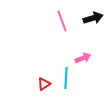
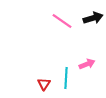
pink line: rotated 35 degrees counterclockwise
pink arrow: moved 4 px right, 6 px down
red triangle: rotated 24 degrees counterclockwise
